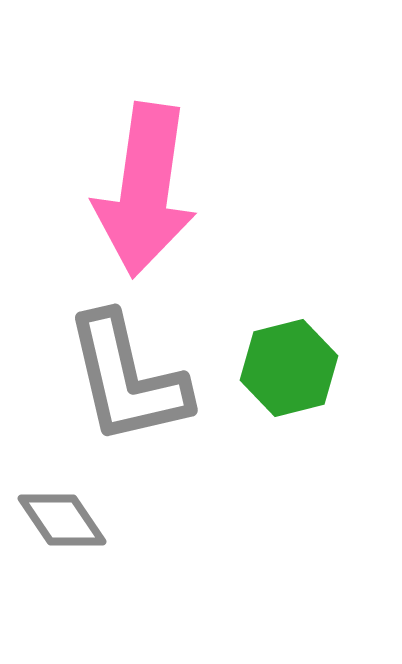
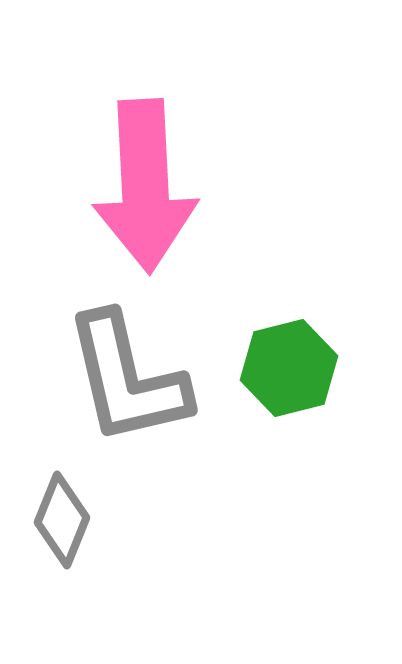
pink arrow: moved 4 px up; rotated 11 degrees counterclockwise
gray diamond: rotated 56 degrees clockwise
